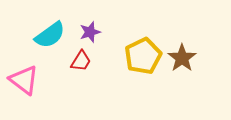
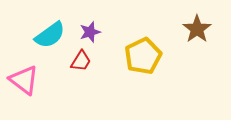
brown star: moved 15 px right, 29 px up
